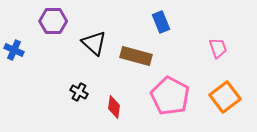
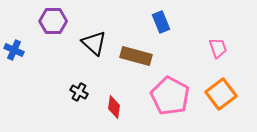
orange square: moved 4 px left, 3 px up
